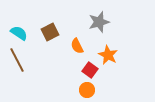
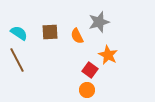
brown square: rotated 24 degrees clockwise
orange semicircle: moved 10 px up
